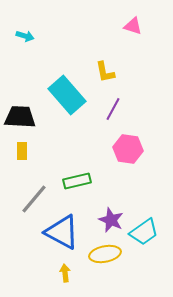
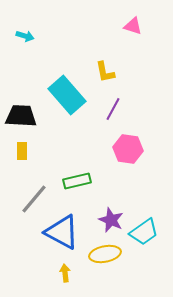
black trapezoid: moved 1 px right, 1 px up
